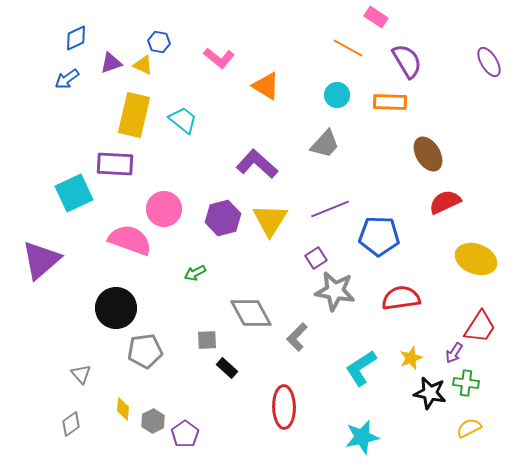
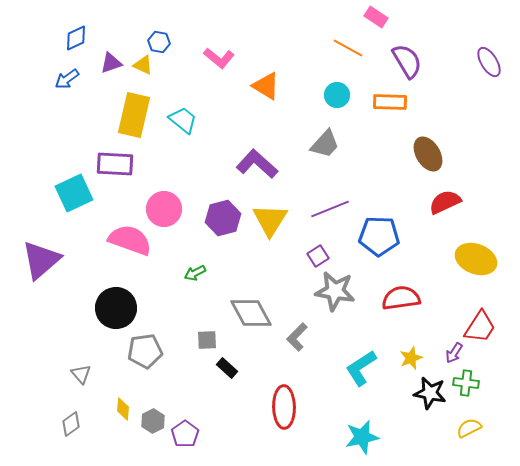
purple square at (316, 258): moved 2 px right, 2 px up
